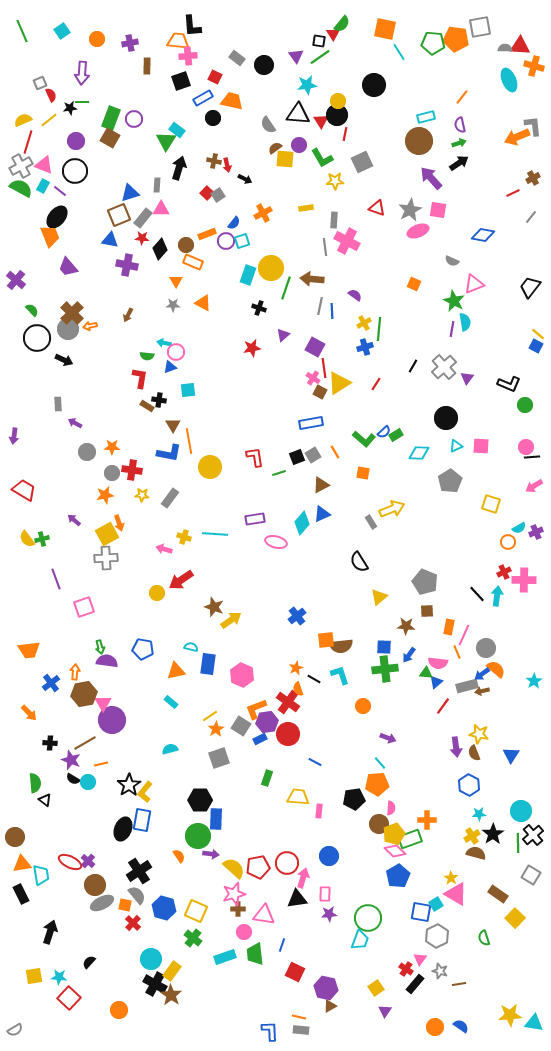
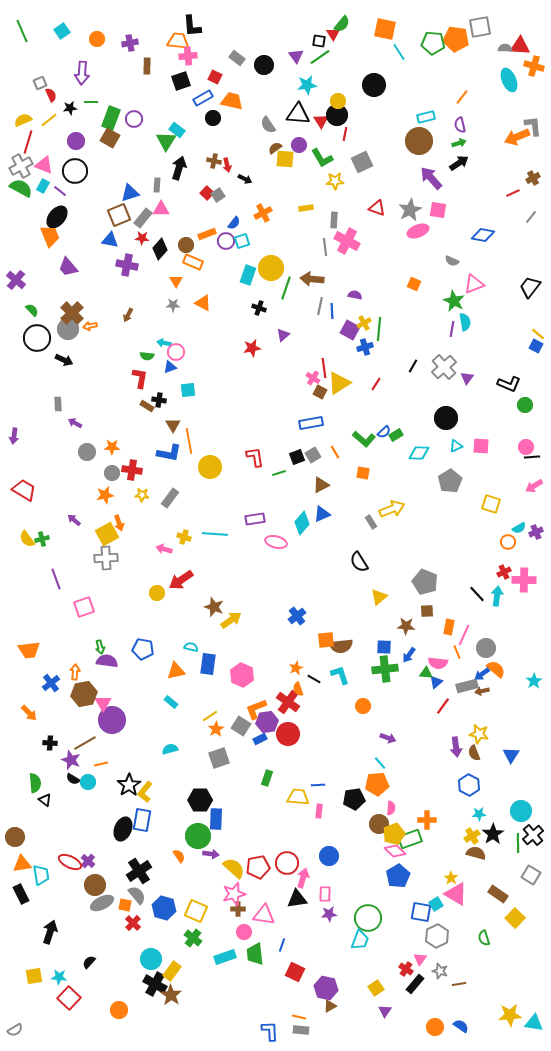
green line at (82, 102): moved 9 px right
purple semicircle at (355, 295): rotated 24 degrees counterclockwise
purple square at (315, 347): moved 35 px right, 17 px up
blue line at (315, 762): moved 3 px right, 23 px down; rotated 32 degrees counterclockwise
